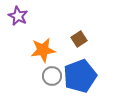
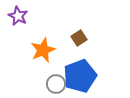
brown square: moved 1 px up
orange star: rotated 15 degrees counterclockwise
gray circle: moved 4 px right, 8 px down
